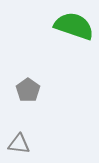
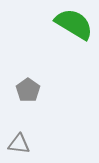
green semicircle: moved 2 px up; rotated 12 degrees clockwise
